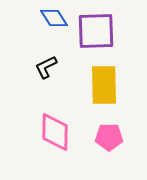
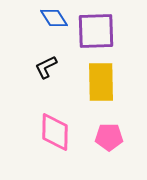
yellow rectangle: moved 3 px left, 3 px up
